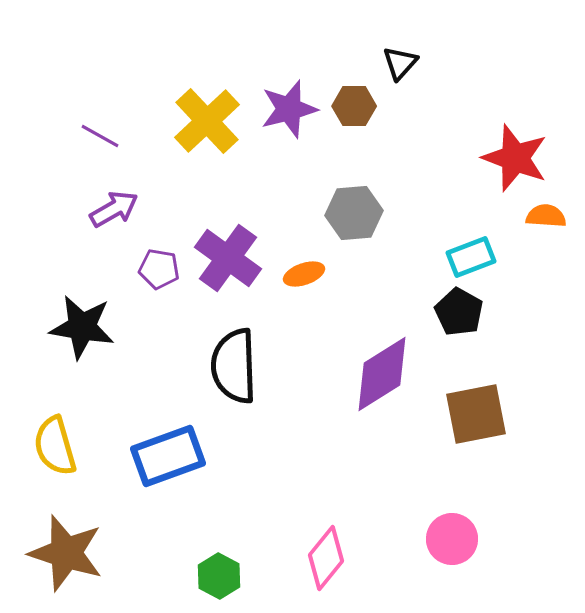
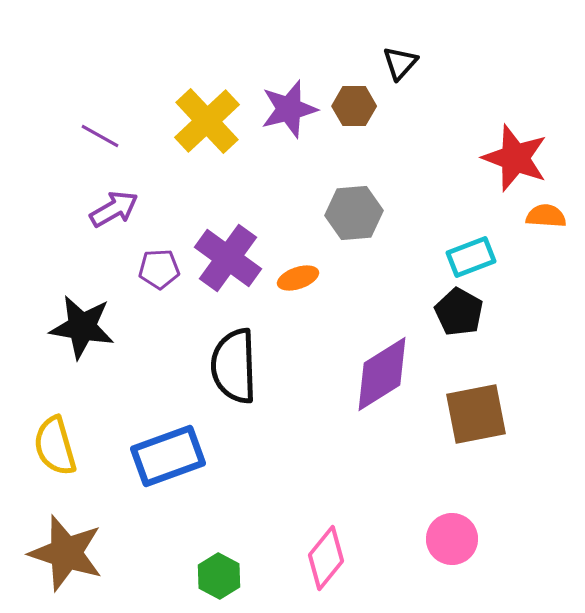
purple pentagon: rotated 12 degrees counterclockwise
orange ellipse: moved 6 px left, 4 px down
